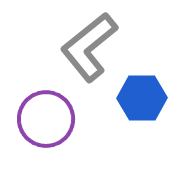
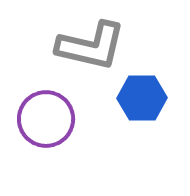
gray L-shape: moved 2 px right, 1 px up; rotated 128 degrees counterclockwise
